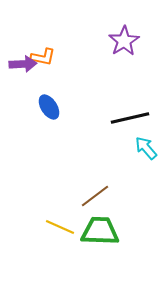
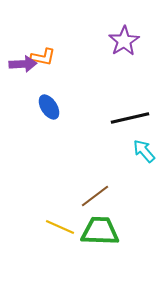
cyan arrow: moved 2 px left, 3 px down
